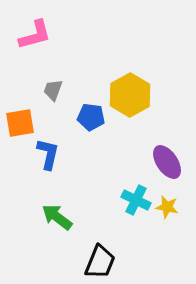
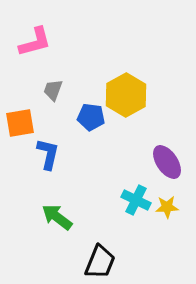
pink L-shape: moved 7 px down
yellow hexagon: moved 4 px left
yellow star: rotated 15 degrees counterclockwise
